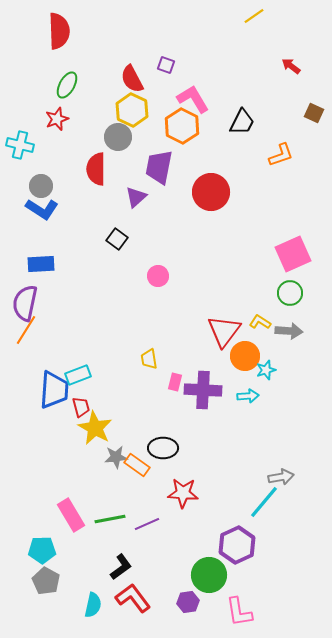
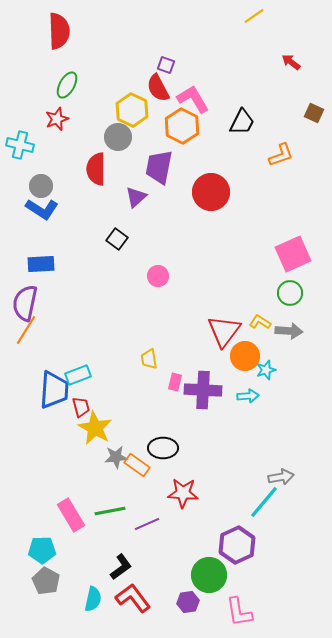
red arrow at (291, 66): moved 4 px up
red semicircle at (132, 79): moved 26 px right, 9 px down
green line at (110, 519): moved 8 px up
cyan semicircle at (93, 605): moved 6 px up
